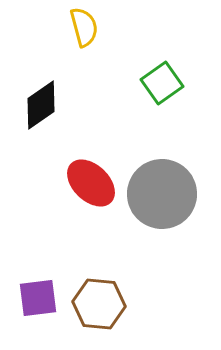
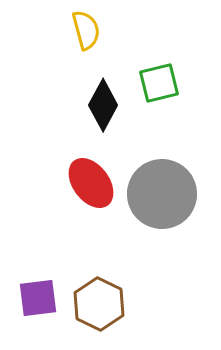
yellow semicircle: moved 2 px right, 3 px down
green square: moved 3 px left; rotated 21 degrees clockwise
black diamond: moved 62 px right; rotated 27 degrees counterclockwise
red ellipse: rotated 9 degrees clockwise
brown hexagon: rotated 21 degrees clockwise
